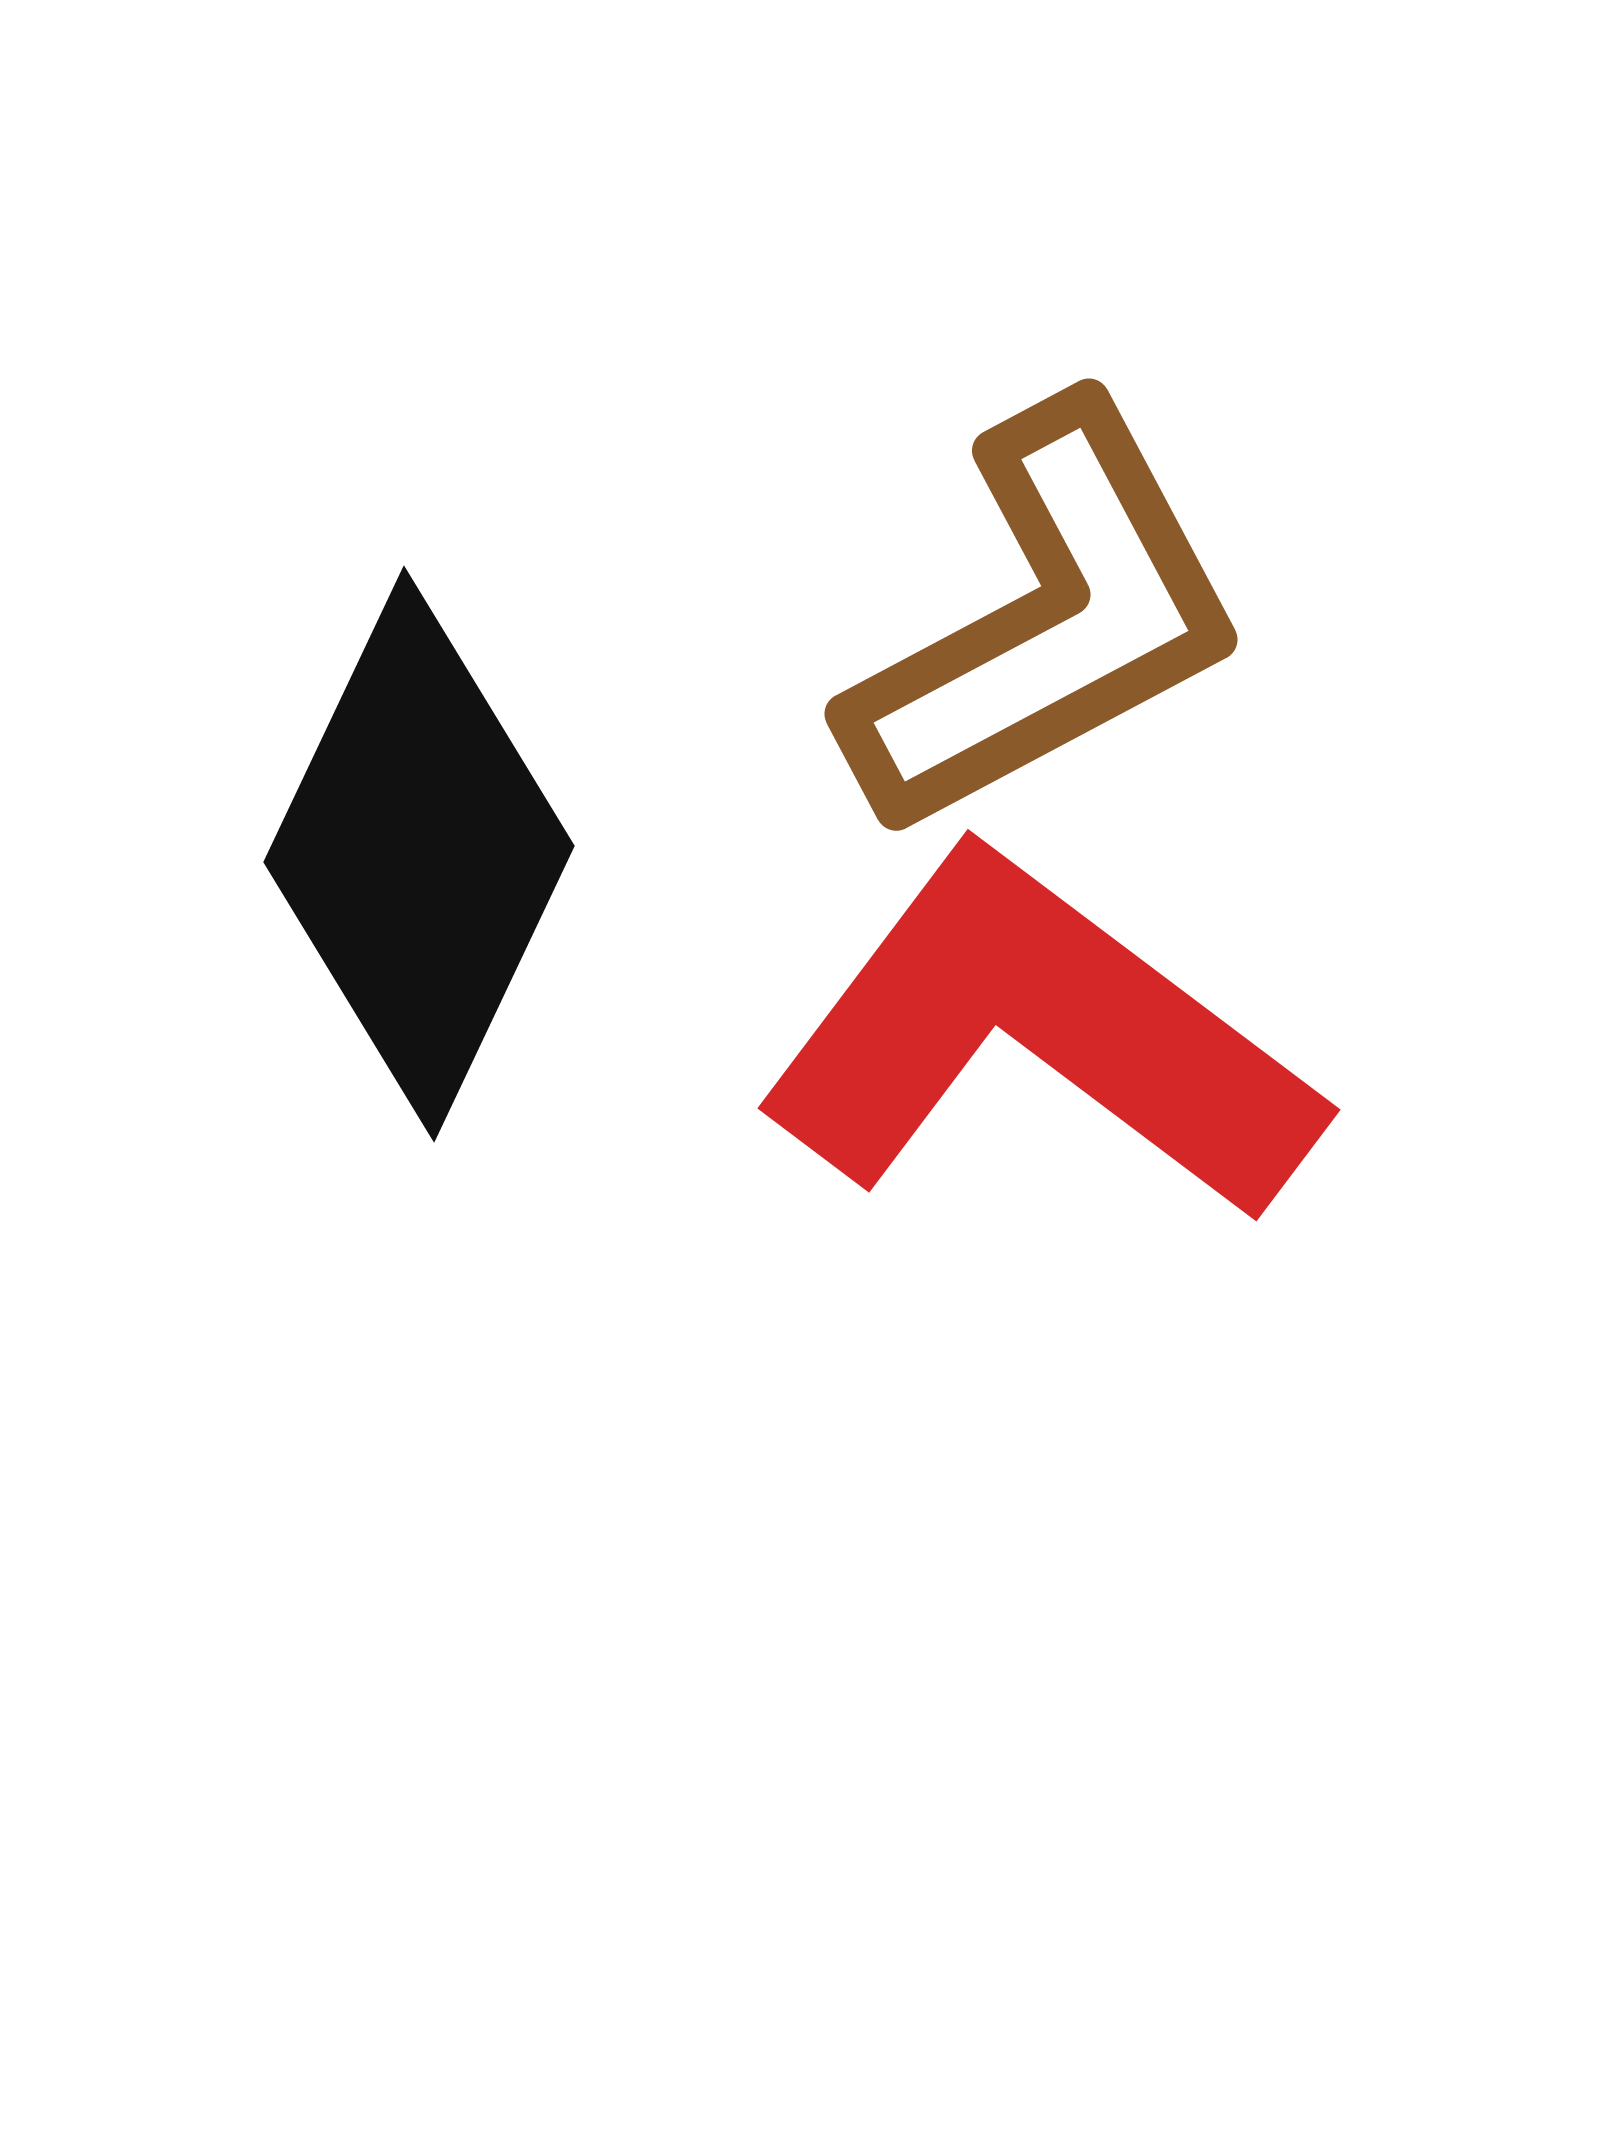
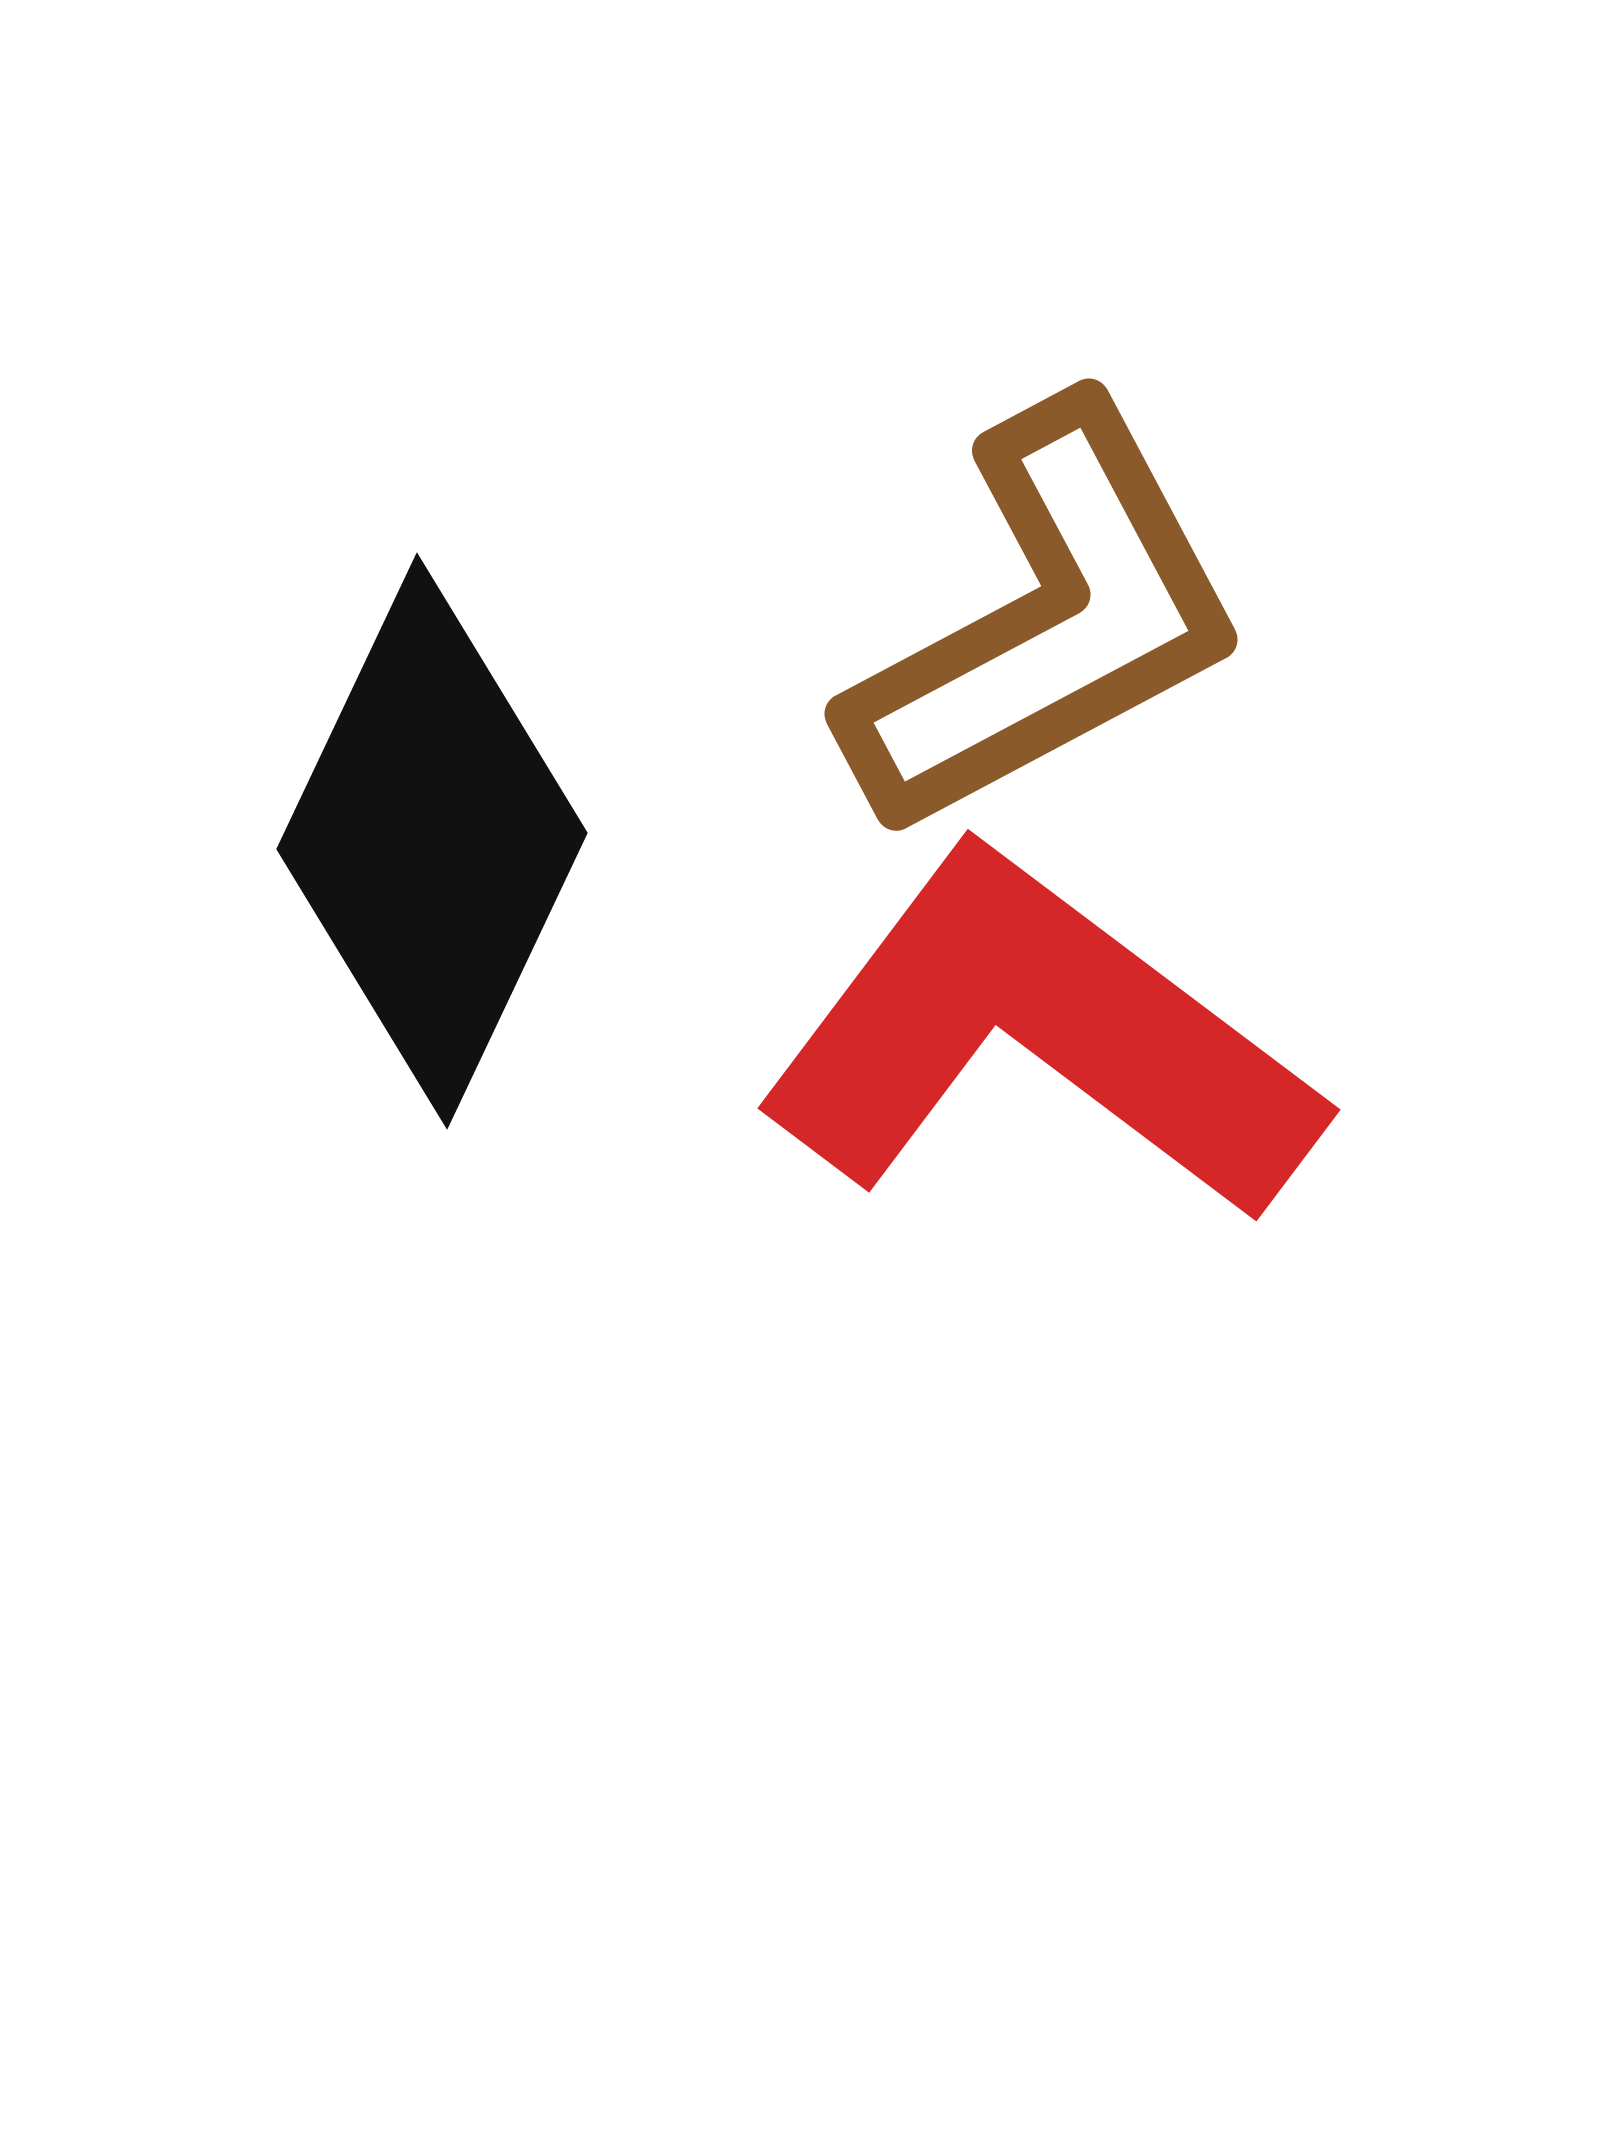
black diamond: moved 13 px right, 13 px up
